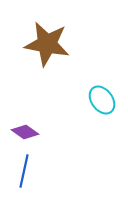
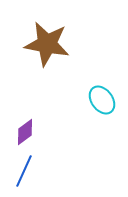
purple diamond: rotated 72 degrees counterclockwise
blue line: rotated 12 degrees clockwise
